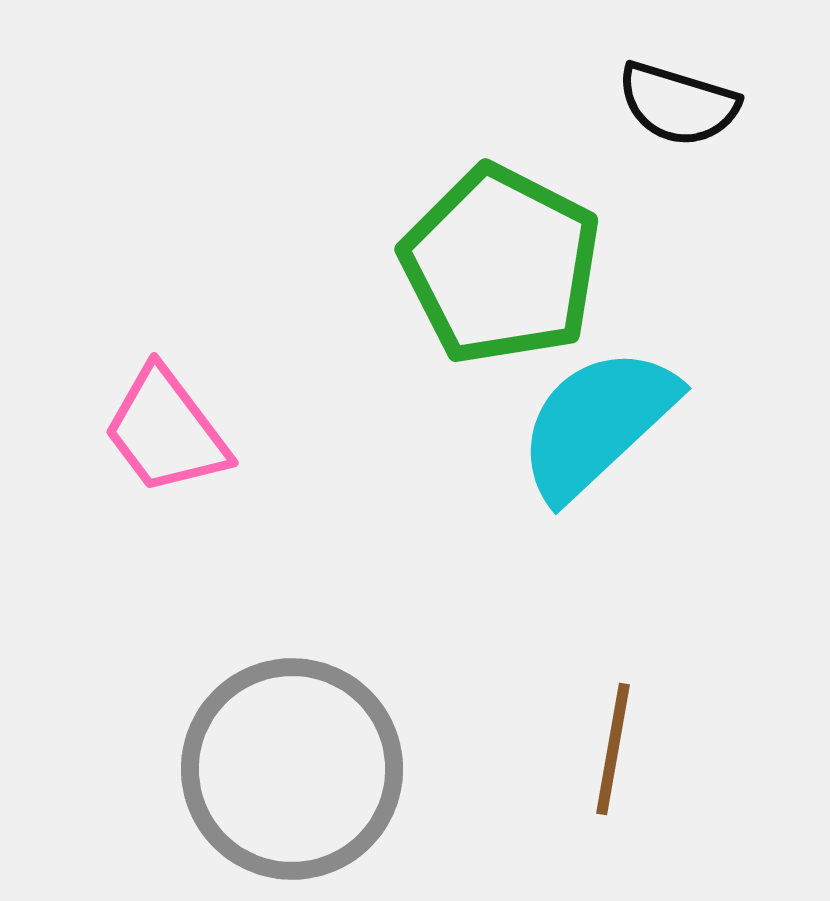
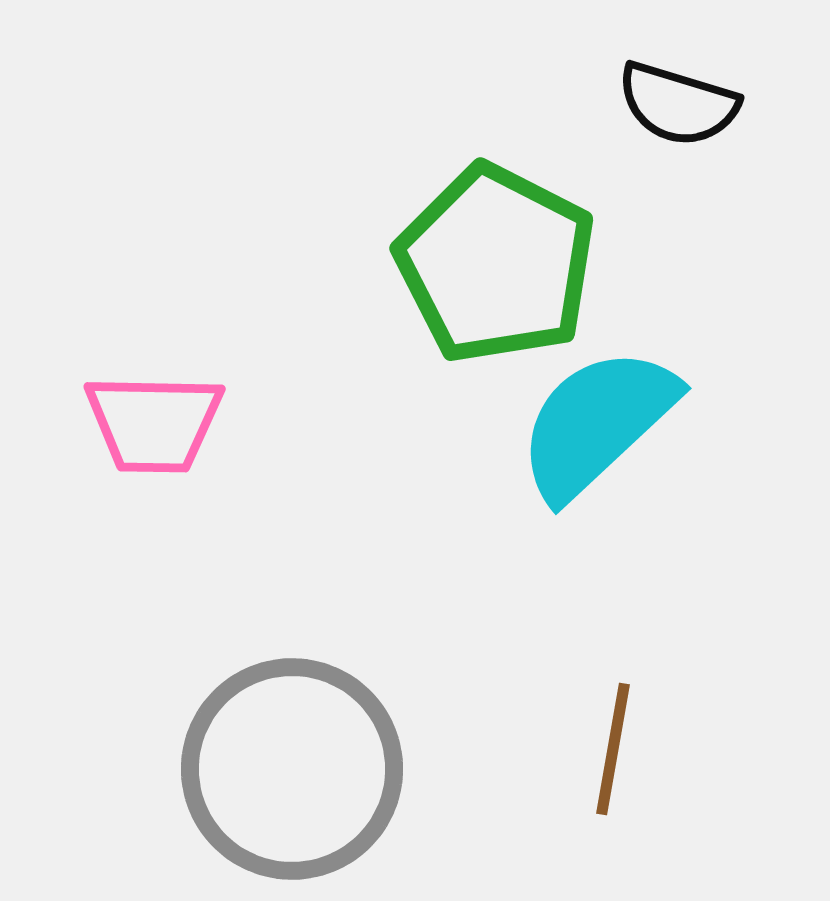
green pentagon: moved 5 px left, 1 px up
pink trapezoid: moved 12 px left, 8 px up; rotated 52 degrees counterclockwise
